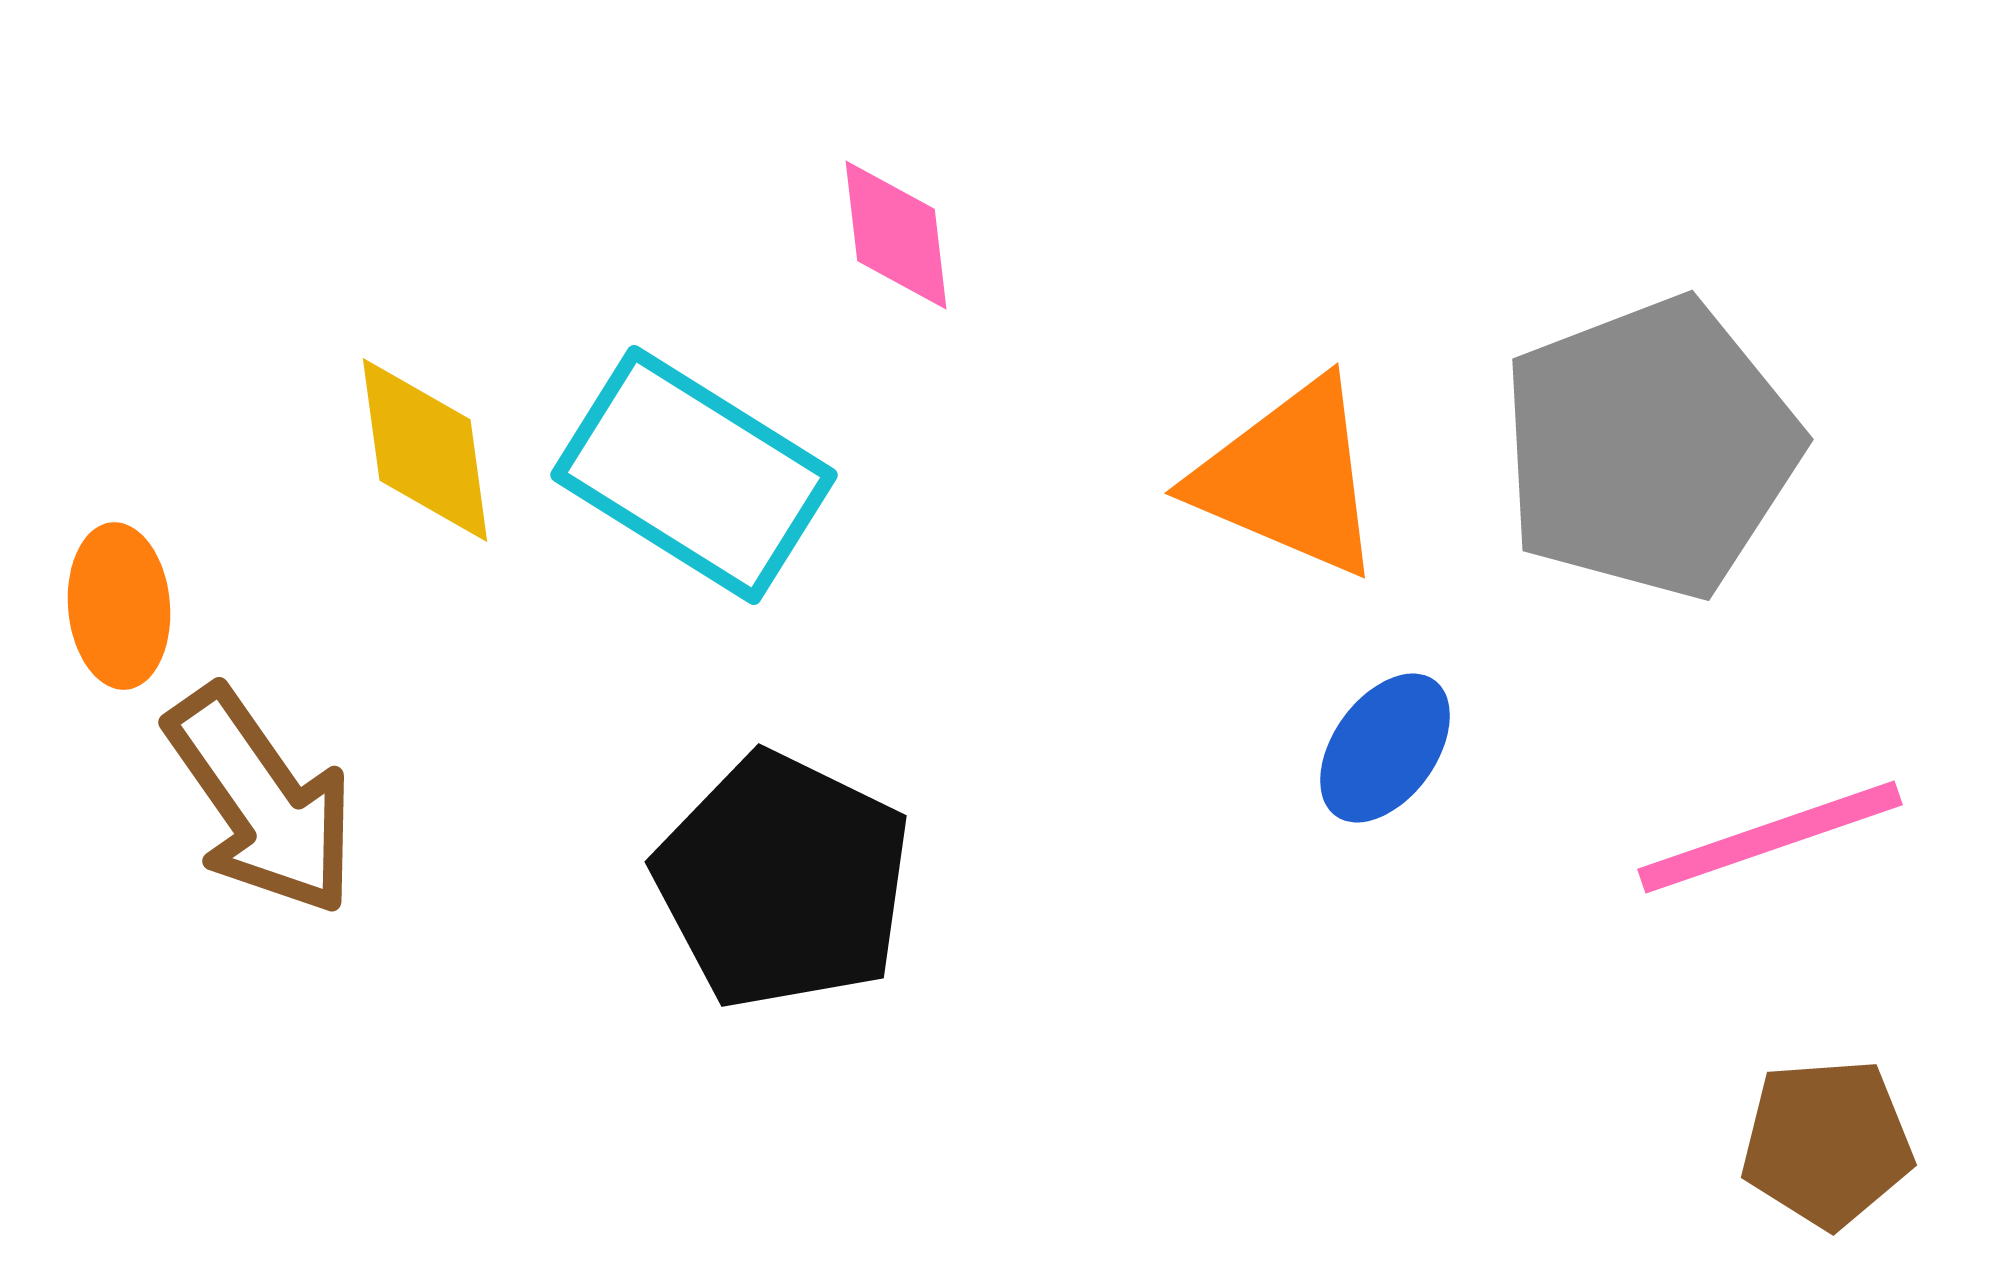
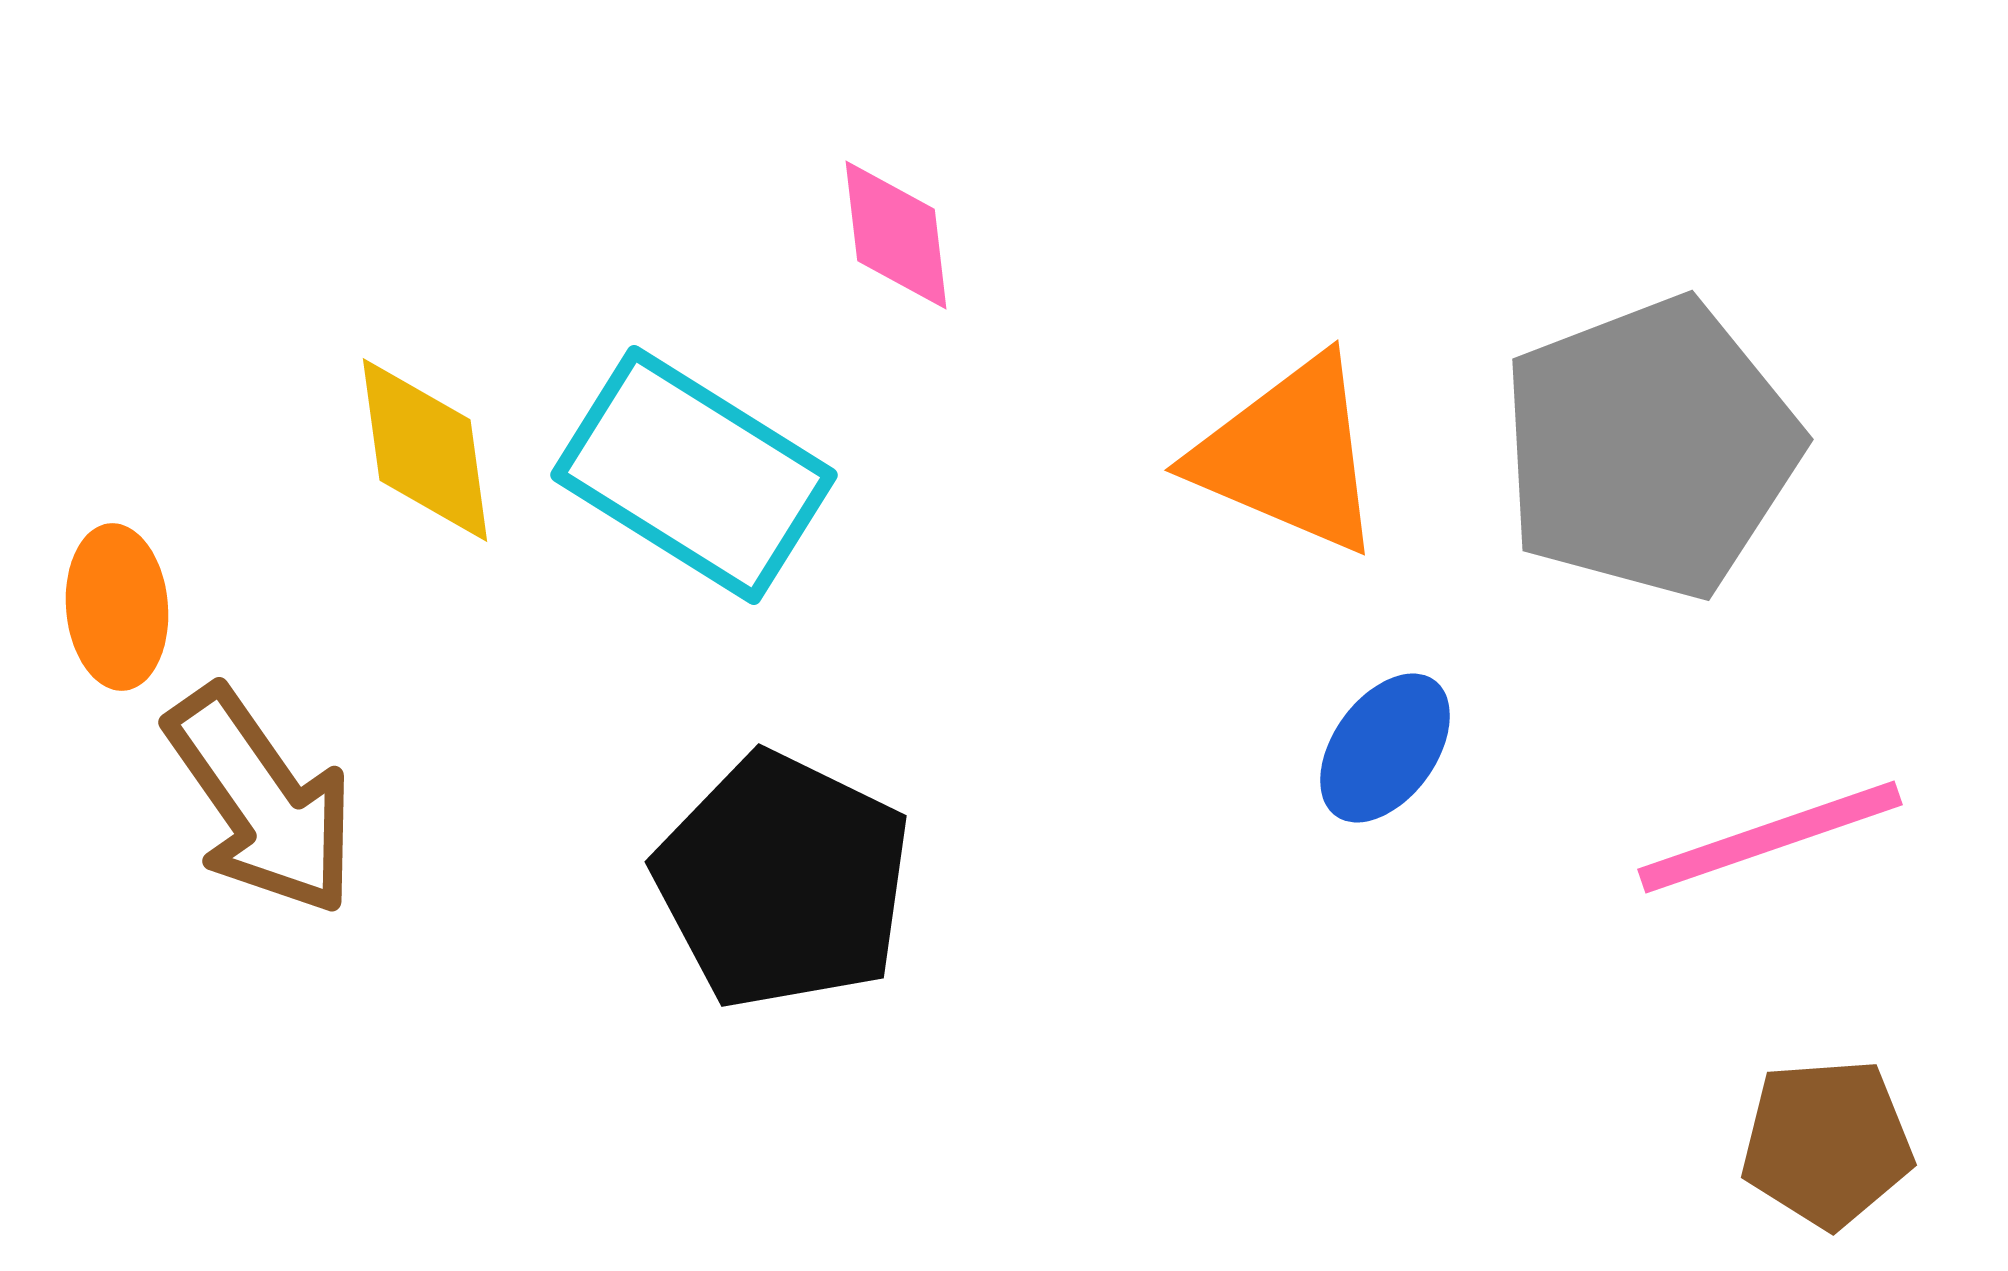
orange triangle: moved 23 px up
orange ellipse: moved 2 px left, 1 px down
